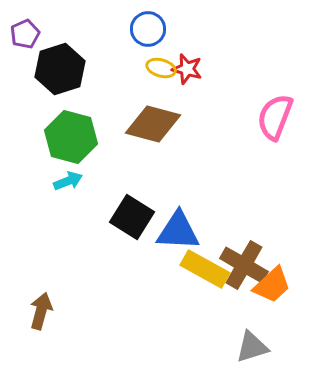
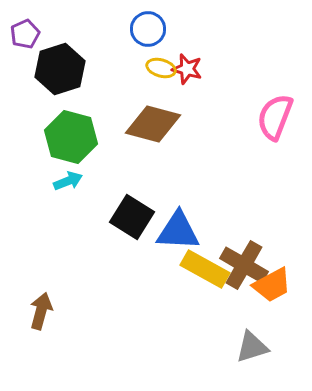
orange trapezoid: rotated 15 degrees clockwise
